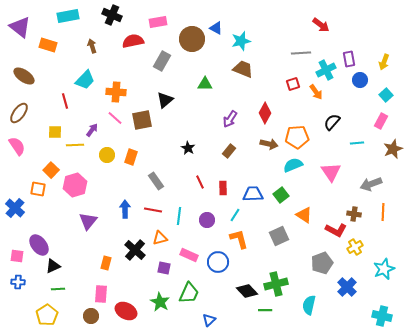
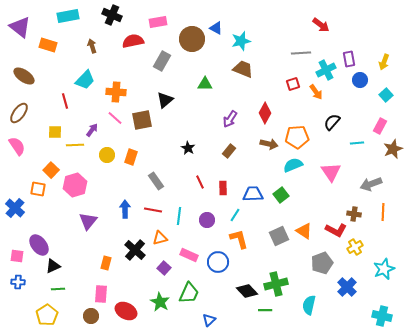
pink rectangle at (381, 121): moved 1 px left, 5 px down
orange triangle at (304, 215): moved 16 px down
purple square at (164, 268): rotated 32 degrees clockwise
